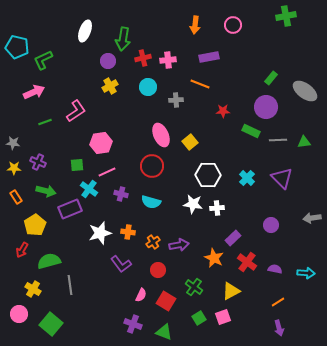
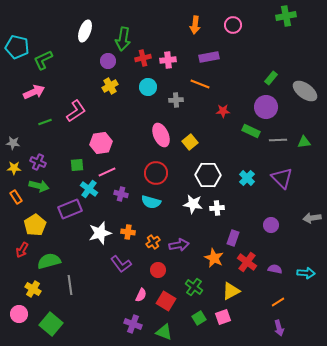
red circle at (152, 166): moved 4 px right, 7 px down
green arrow at (46, 191): moved 7 px left, 5 px up
purple rectangle at (233, 238): rotated 28 degrees counterclockwise
